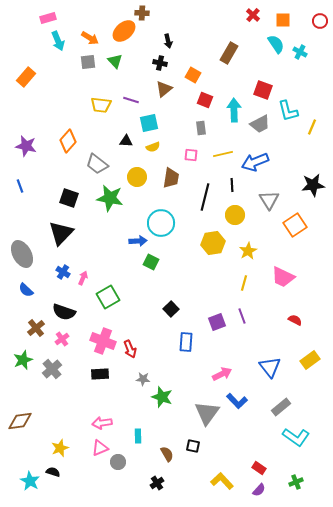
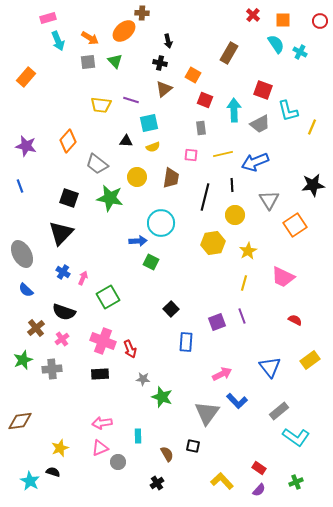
gray cross at (52, 369): rotated 36 degrees clockwise
gray rectangle at (281, 407): moved 2 px left, 4 px down
